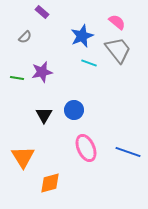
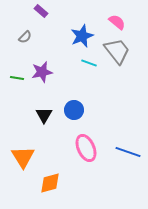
purple rectangle: moved 1 px left, 1 px up
gray trapezoid: moved 1 px left, 1 px down
